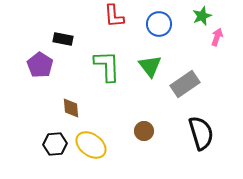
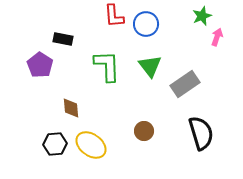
blue circle: moved 13 px left
